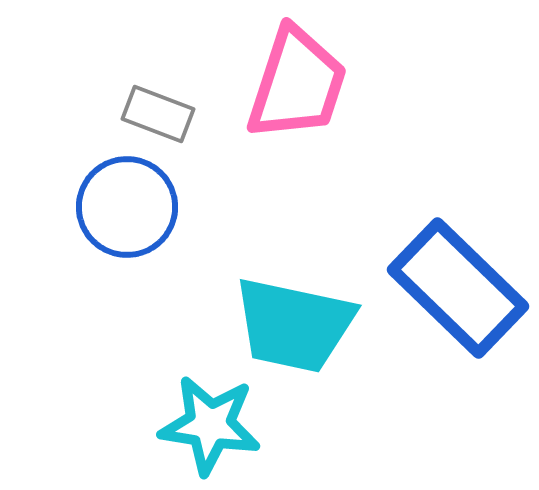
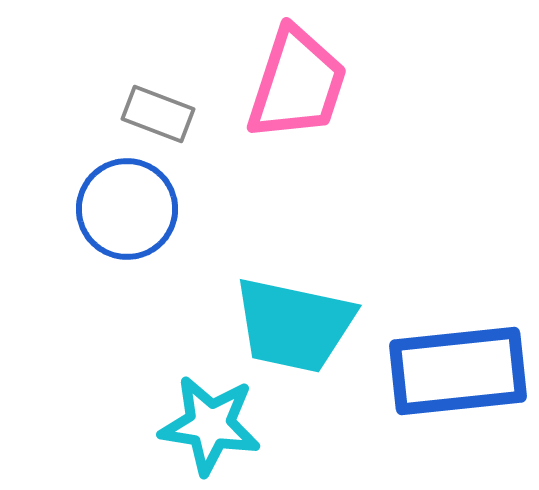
blue circle: moved 2 px down
blue rectangle: moved 83 px down; rotated 50 degrees counterclockwise
